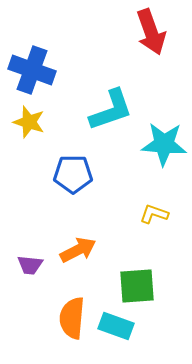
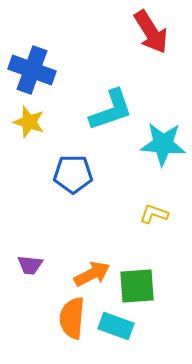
red arrow: rotated 12 degrees counterclockwise
cyan star: moved 1 px left
orange arrow: moved 14 px right, 24 px down
